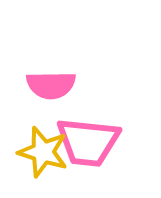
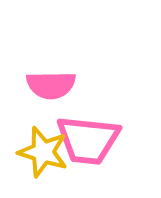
pink trapezoid: moved 2 px up
